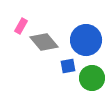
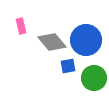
pink rectangle: rotated 42 degrees counterclockwise
gray diamond: moved 8 px right
green circle: moved 2 px right
